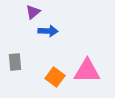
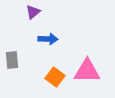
blue arrow: moved 8 px down
gray rectangle: moved 3 px left, 2 px up
